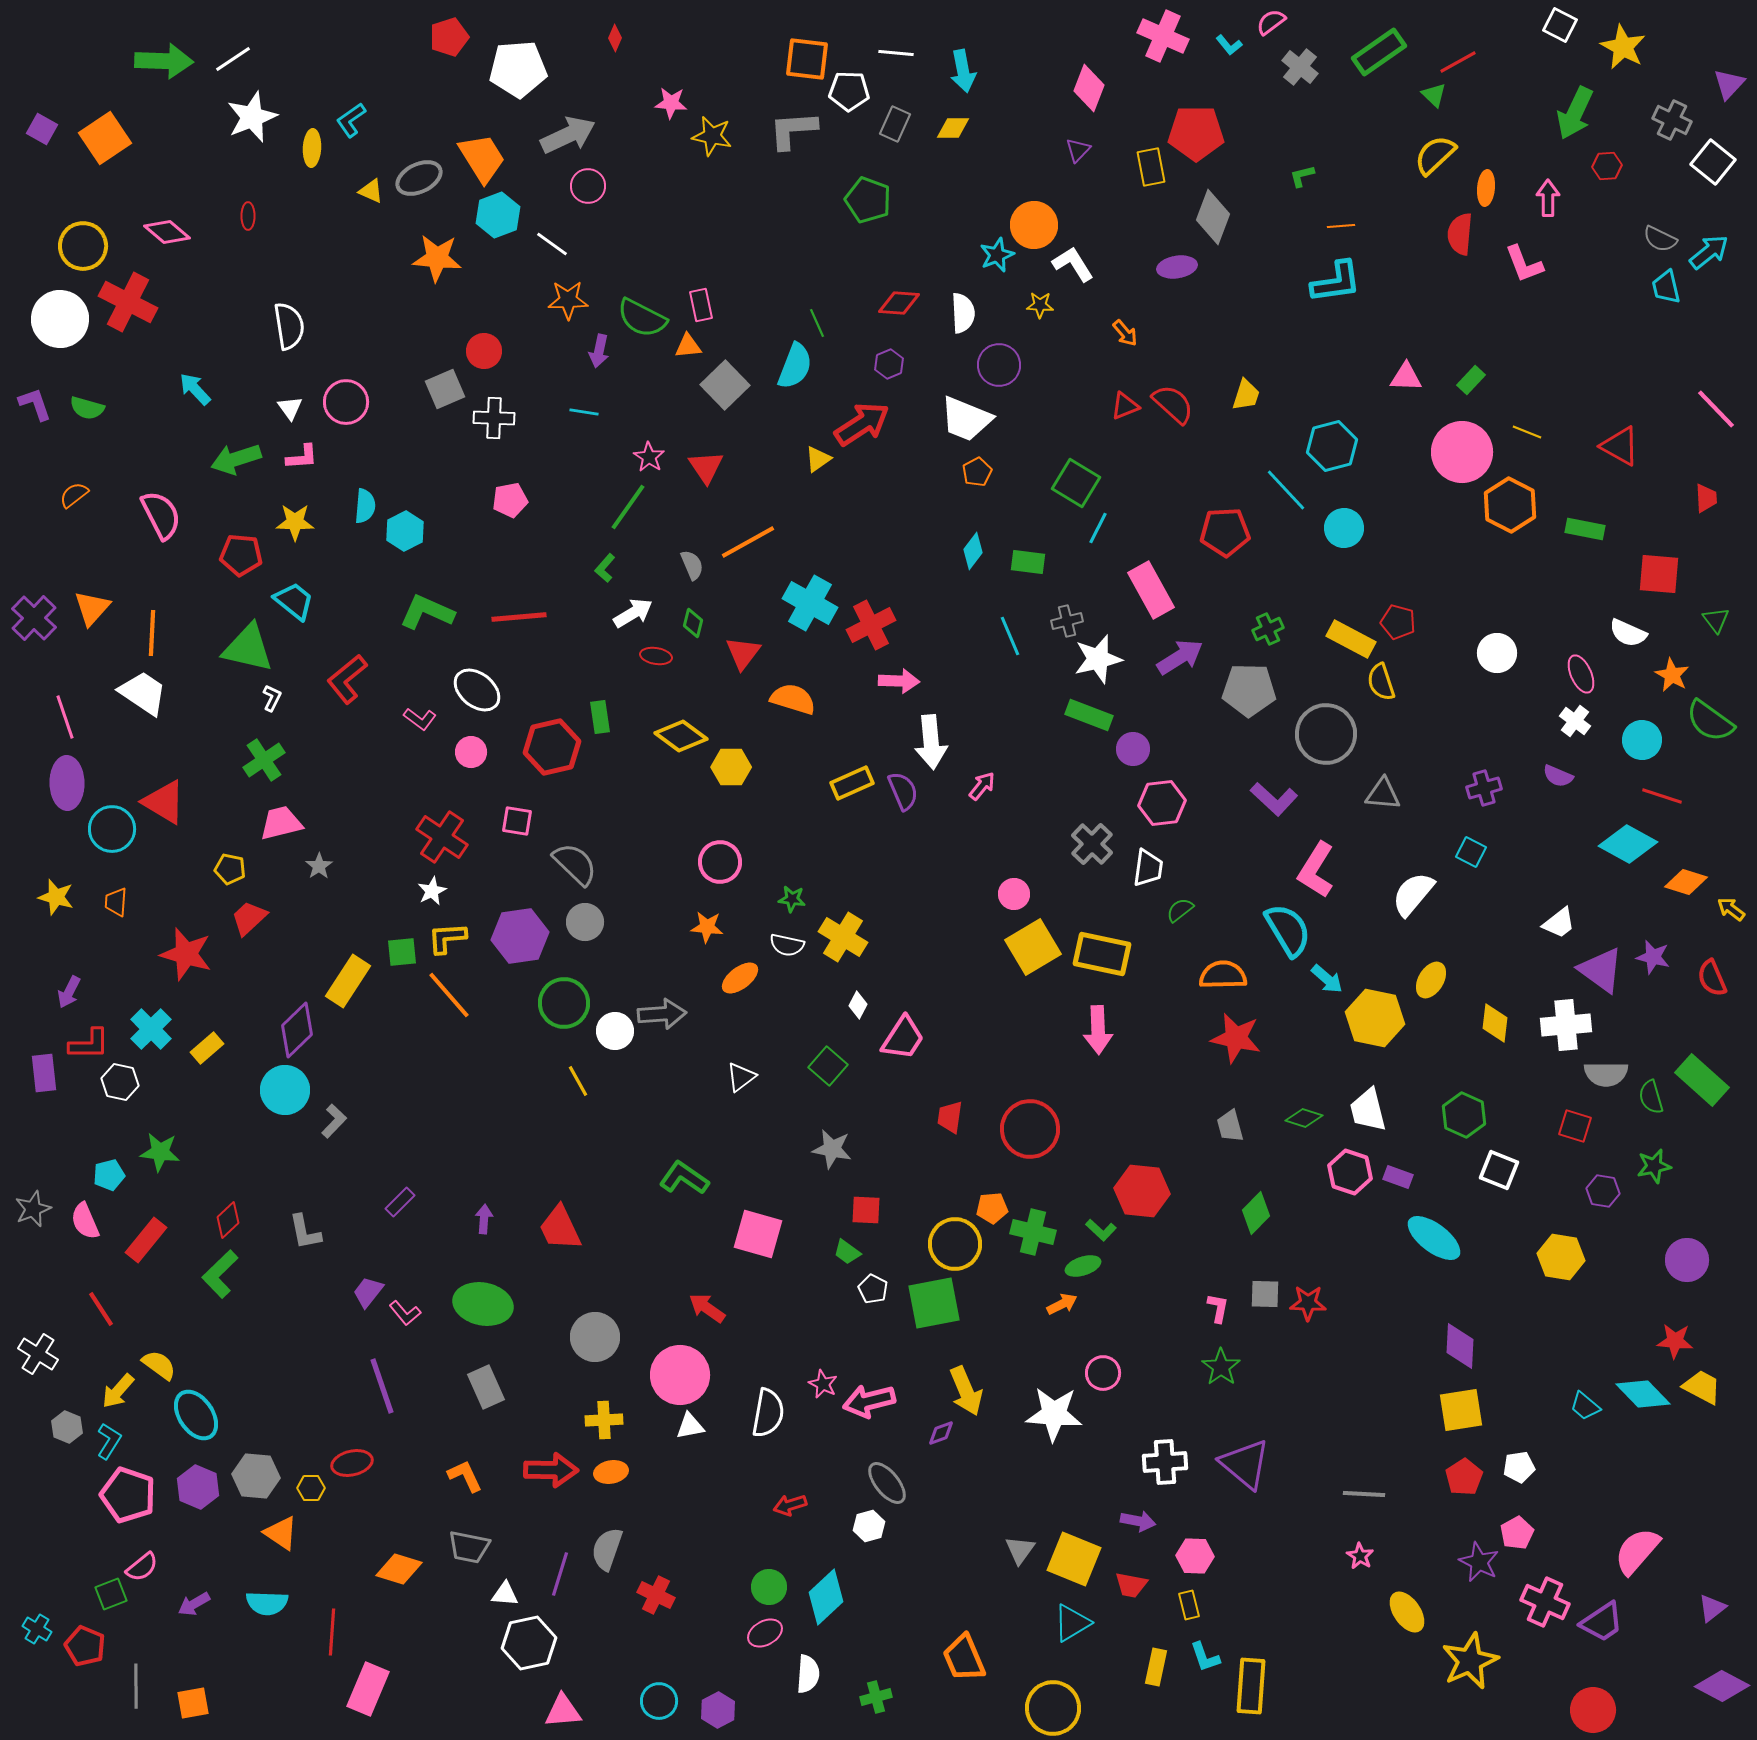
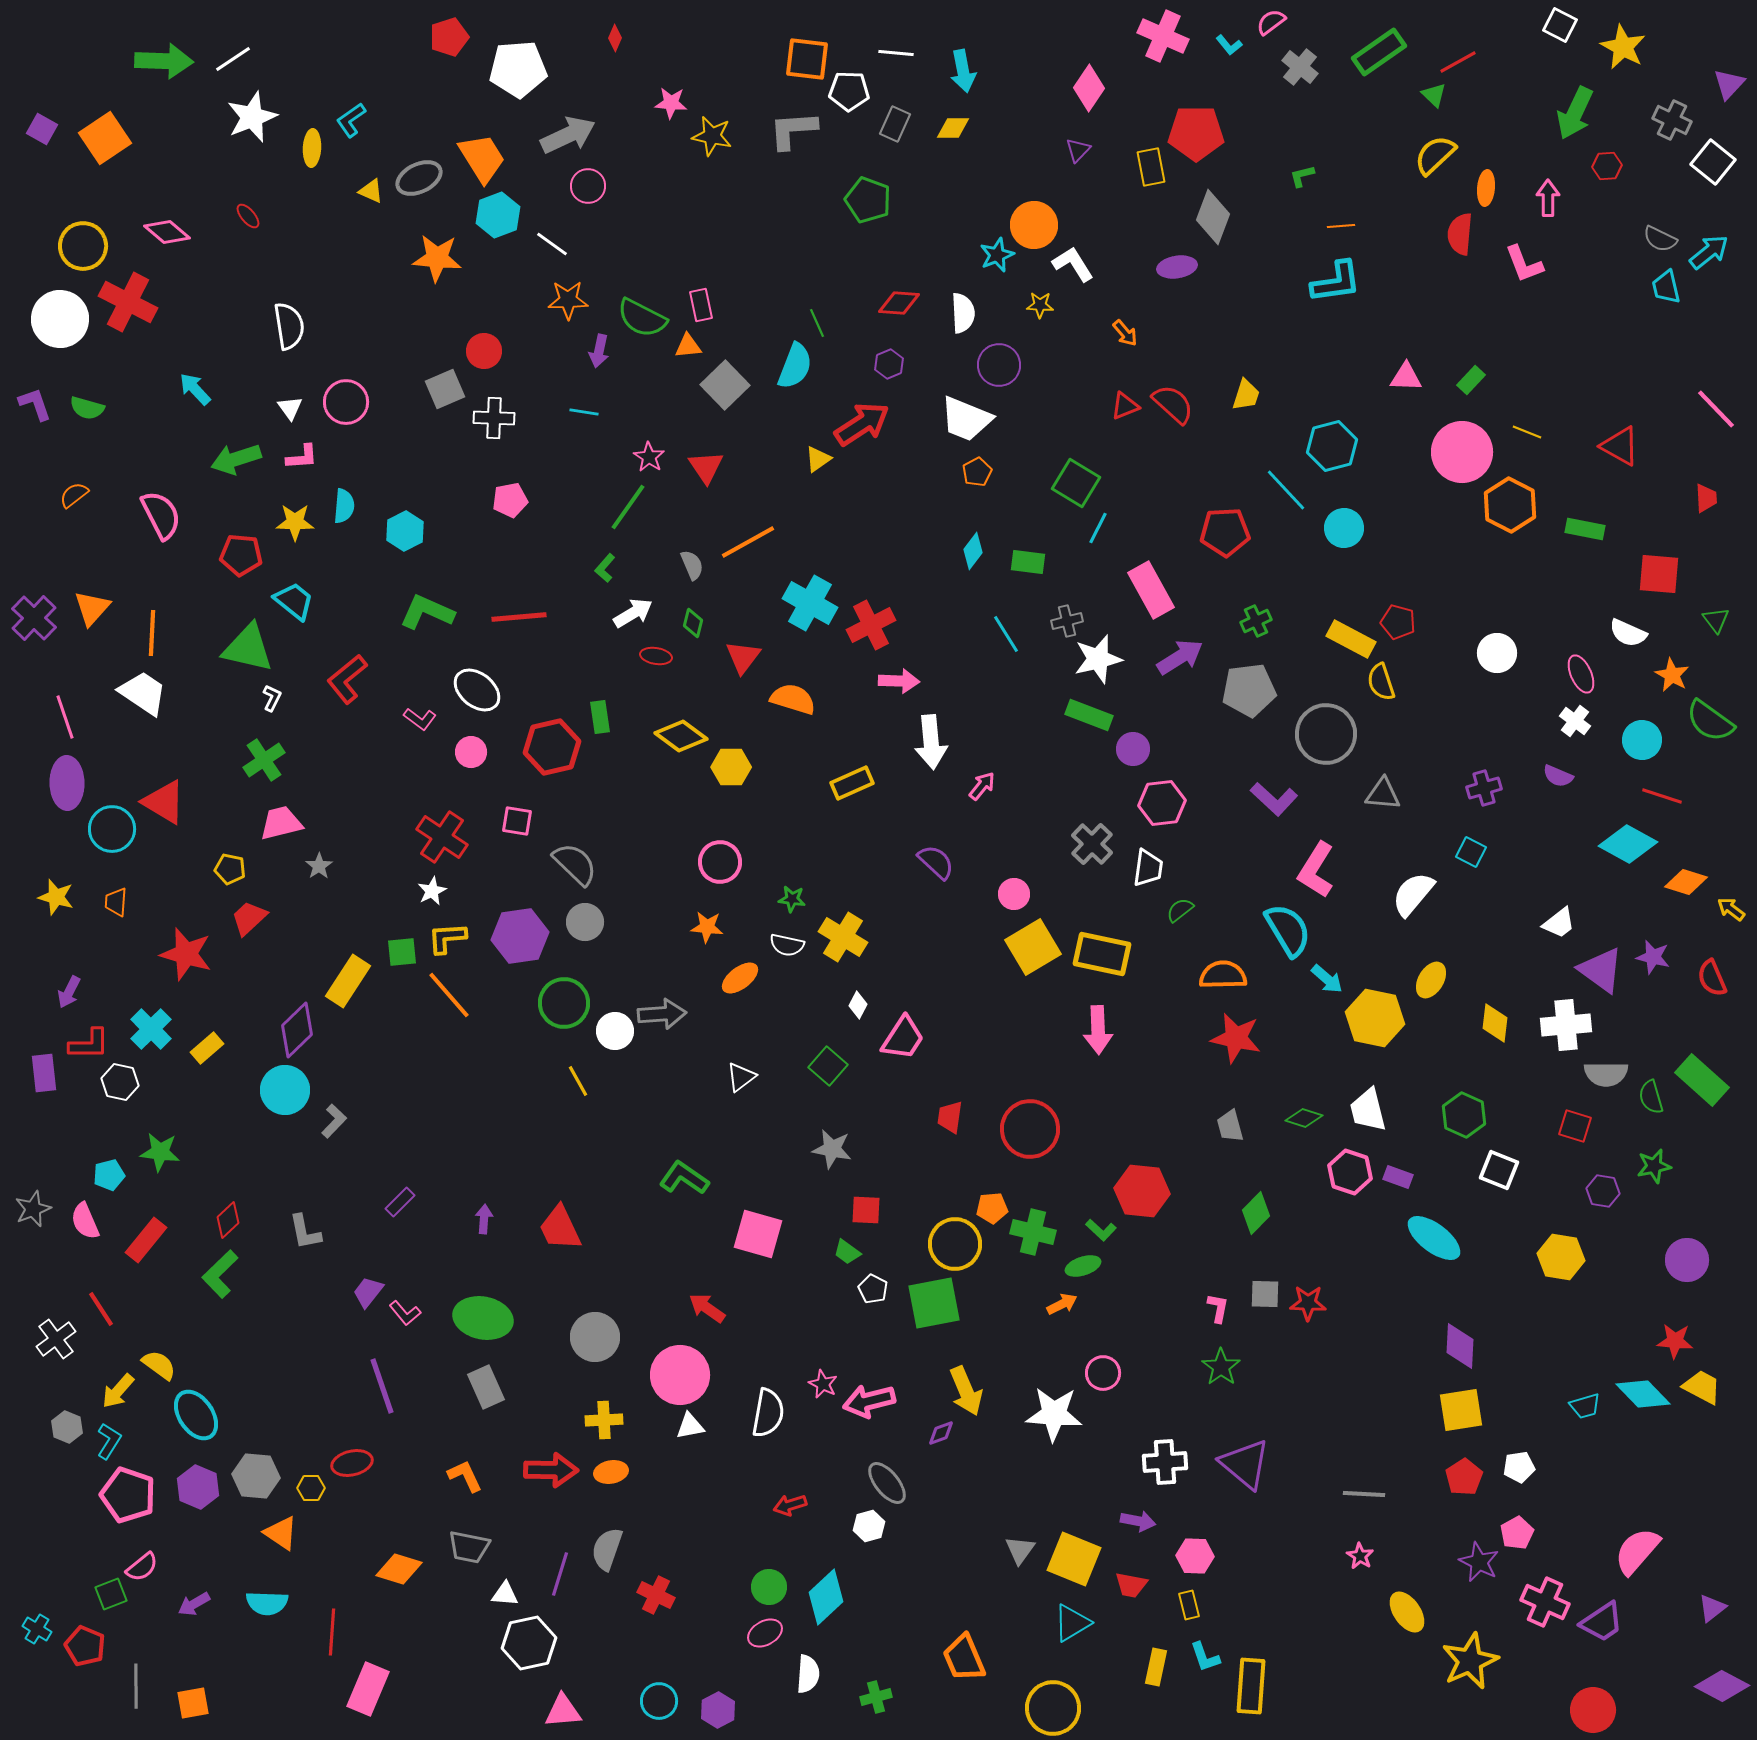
pink diamond at (1089, 88): rotated 12 degrees clockwise
red ellipse at (248, 216): rotated 40 degrees counterclockwise
cyan semicircle at (365, 506): moved 21 px left
green cross at (1268, 629): moved 12 px left, 8 px up
cyan line at (1010, 636): moved 4 px left, 2 px up; rotated 9 degrees counterclockwise
red triangle at (743, 653): moved 4 px down
gray pentagon at (1249, 690): rotated 8 degrees counterclockwise
purple semicircle at (903, 791): moved 33 px right, 71 px down; rotated 24 degrees counterclockwise
green ellipse at (483, 1304): moved 14 px down
white cross at (38, 1354): moved 18 px right, 15 px up; rotated 21 degrees clockwise
cyan trapezoid at (1585, 1406): rotated 56 degrees counterclockwise
